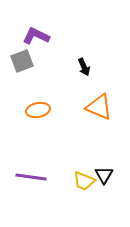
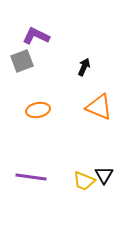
black arrow: rotated 132 degrees counterclockwise
